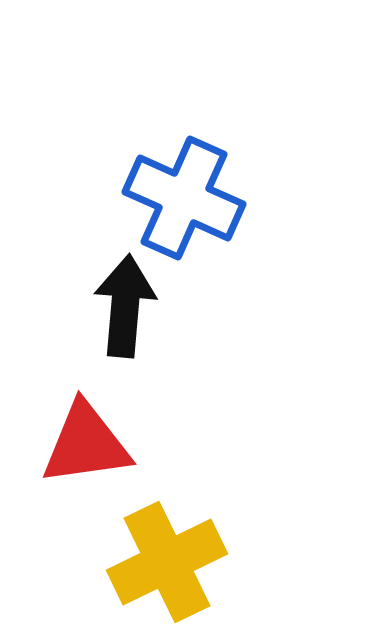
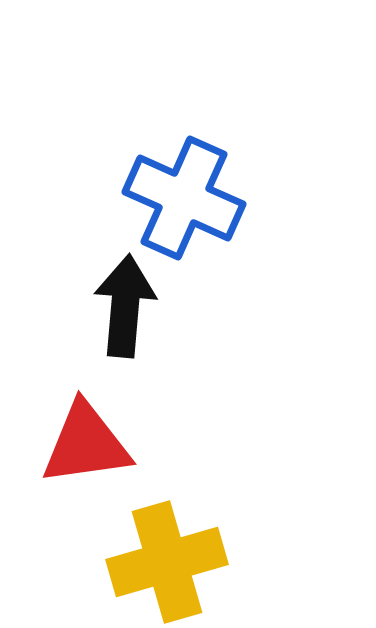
yellow cross: rotated 10 degrees clockwise
